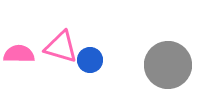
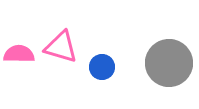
blue circle: moved 12 px right, 7 px down
gray circle: moved 1 px right, 2 px up
